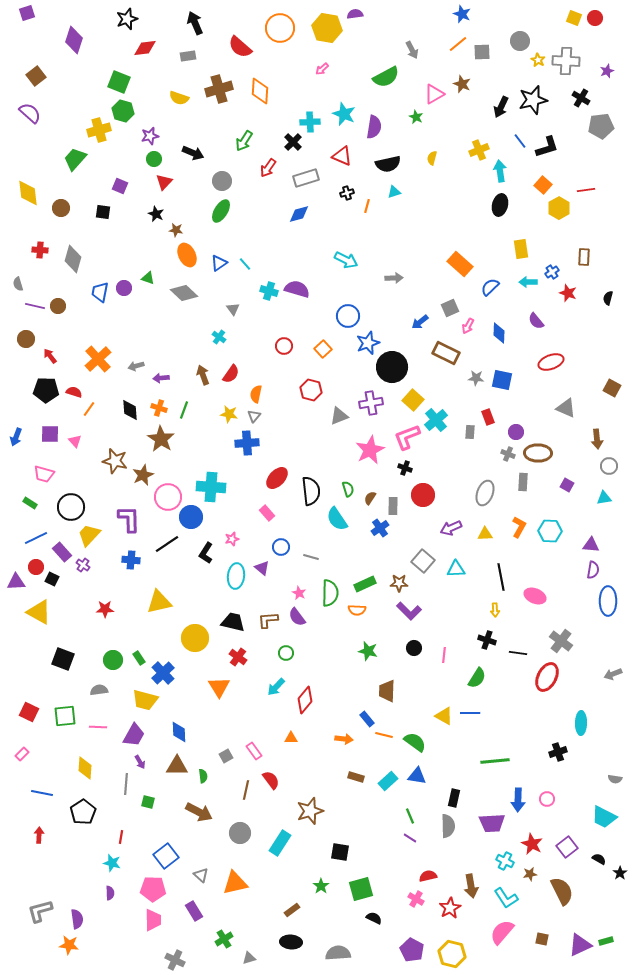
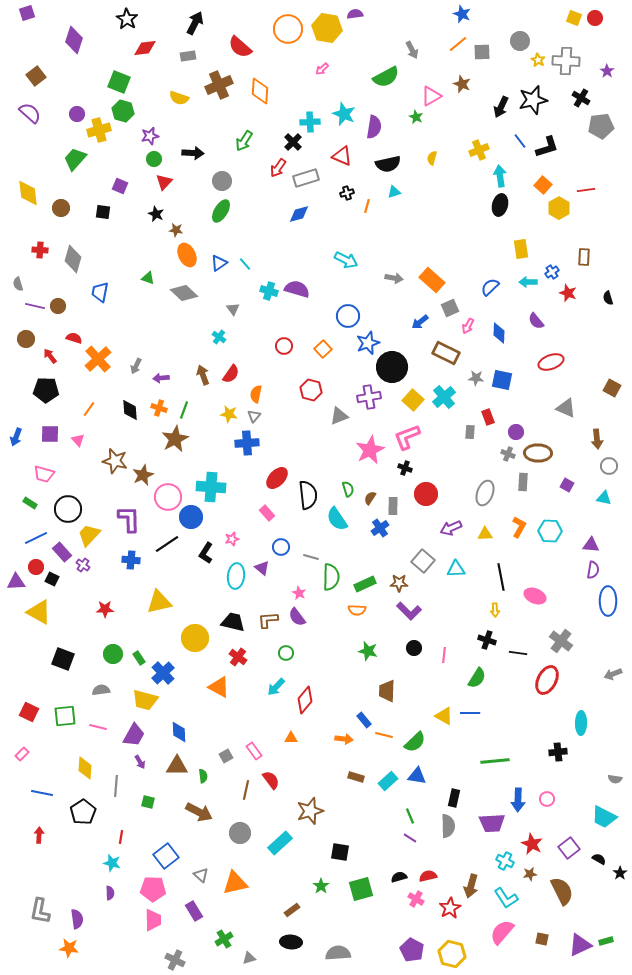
black star at (127, 19): rotated 20 degrees counterclockwise
black arrow at (195, 23): rotated 50 degrees clockwise
orange circle at (280, 28): moved 8 px right, 1 px down
purple star at (607, 71): rotated 16 degrees counterclockwise
brown cross at (219, 89): moved 4 px up; rotated 8 degrees counterclockwise
pink triangle at (434, 94): moved 3 px left, 2 px down
black arrow at (193, 153): rotated 20 degrees counterclockwise
red arrow at (268, 168): moved 10 px right
cyan arrow at (500, 171): moved 5 px down
orange rectangle at (460, 264): moved 28 px left, 16 px down
gray arrow at (394, 278): rotated 12 degrees clockwise
purple circle at (124, 288): moved 47 px left, 174 px up
black semicircle at (608, 298): rotated 32 degrees counterclockwise
gray arrow at (136, 366): rotated 49 degrees counterclockwise
red semicircle at (74, 392): moved 54 px up
purple cross at (371, 403): moved 2 px left, 6 px up
cyan cross at (436, 420): moved 8 px right, 23 px up
brown star at (161, 439): moved 14 px right; rotated 12 degrees clockwise
pink triangle at (75, 441): moved 3 px right, 1 px up
black semicircle at (311, 491): moved 3 px left, 4 px down
red circle at (423, 495): moved 3 px right, 1 px up
cyan triangle at (604, 498): rotated 21 degrees clockwise
black circle at (71, 507): moved 3 px left, 2 px down
green semicircle at (330, 593): moved 1 px right, 16 px up
green circle at (113, 660): moved 6 px up
red ellipse at (547, 677): moved 3 px down
orange triangle at (219, 687): rotated 30 degrees counterclockwise
gray semicircle at (99, 690): moved 2 px right
blue rectangle at (367, 719): moved 3 px left, 1 px down
pink line at (98, 727): rotated 12 degrees clockwise
green semicircle at (415, 742): rotated 100 degrees clockwise
black cross at (558, 752): rotated 12 degrees clockwise
gray line at (126, 784): moved 10 px left, 2 px down
cyan rectangle at (280, 843): rotated 15 degrees clockwise
purple square at (567, 847): moved 2 px right, 1 px down
brown arrow at (471, 886): rotated 25 degrees clockwise
gray L-shape at (40, 911): rotated 64 degrees counterclockwise
black semicircle at (374, 918): moved 25 px right, 41 px up; rotated 42 degrees counterclockwise
orange star at (69, 945): moved 3 px down
